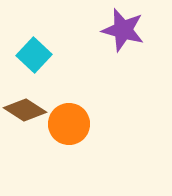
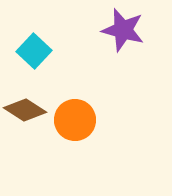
cyan square: moved 4 px up
orange circle: moved 6 px right, 4 px up
